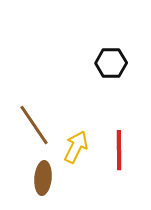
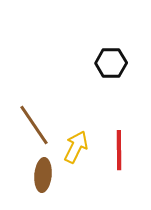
brown ellipse: moved 3 px up
